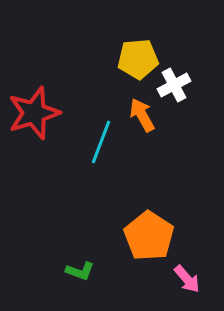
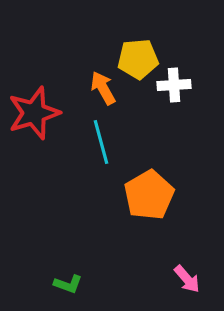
white cross: rotated 24 degrees clockwise
orange arrow: moved 39 px left, 27 px up
cyan line: rotated 36 degrees counterclockwise
orange pentagon: moved 41 px up; rotated 9 degrees clockwise
green L-shape: moved 12 px left, 13 px down
